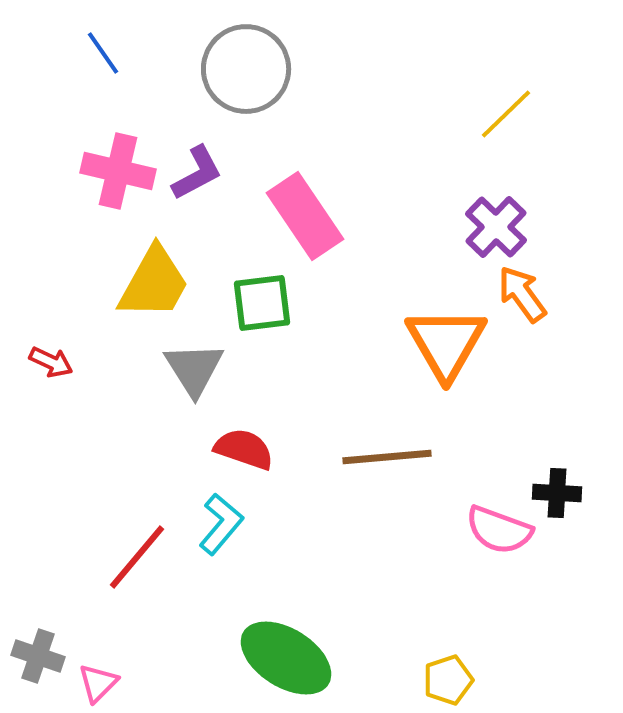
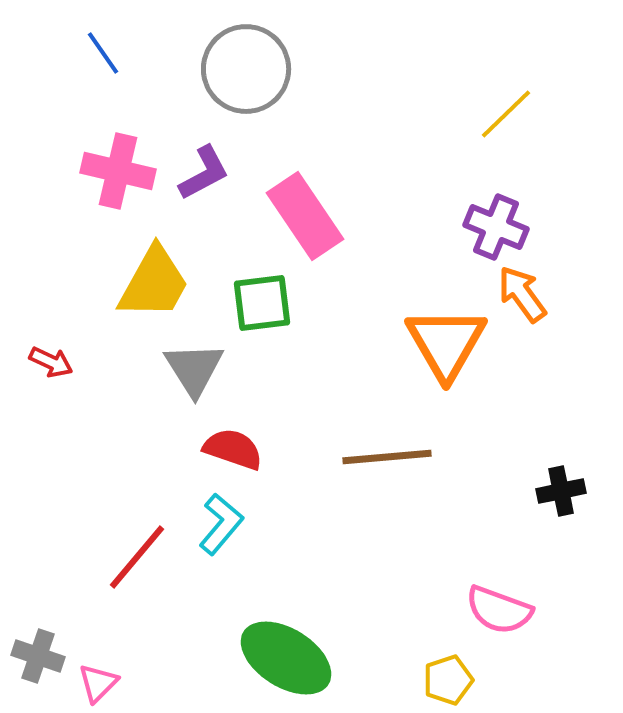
purple L-shape: moved 7 px right
purple cross: rotated 22 degrees counterclockwise
red semicircle: moved 11 px left
black cross: moved 4 px right, 2 px up; rotated 15 degrees counterclockwise
pink semicircle: moved 80 px down
